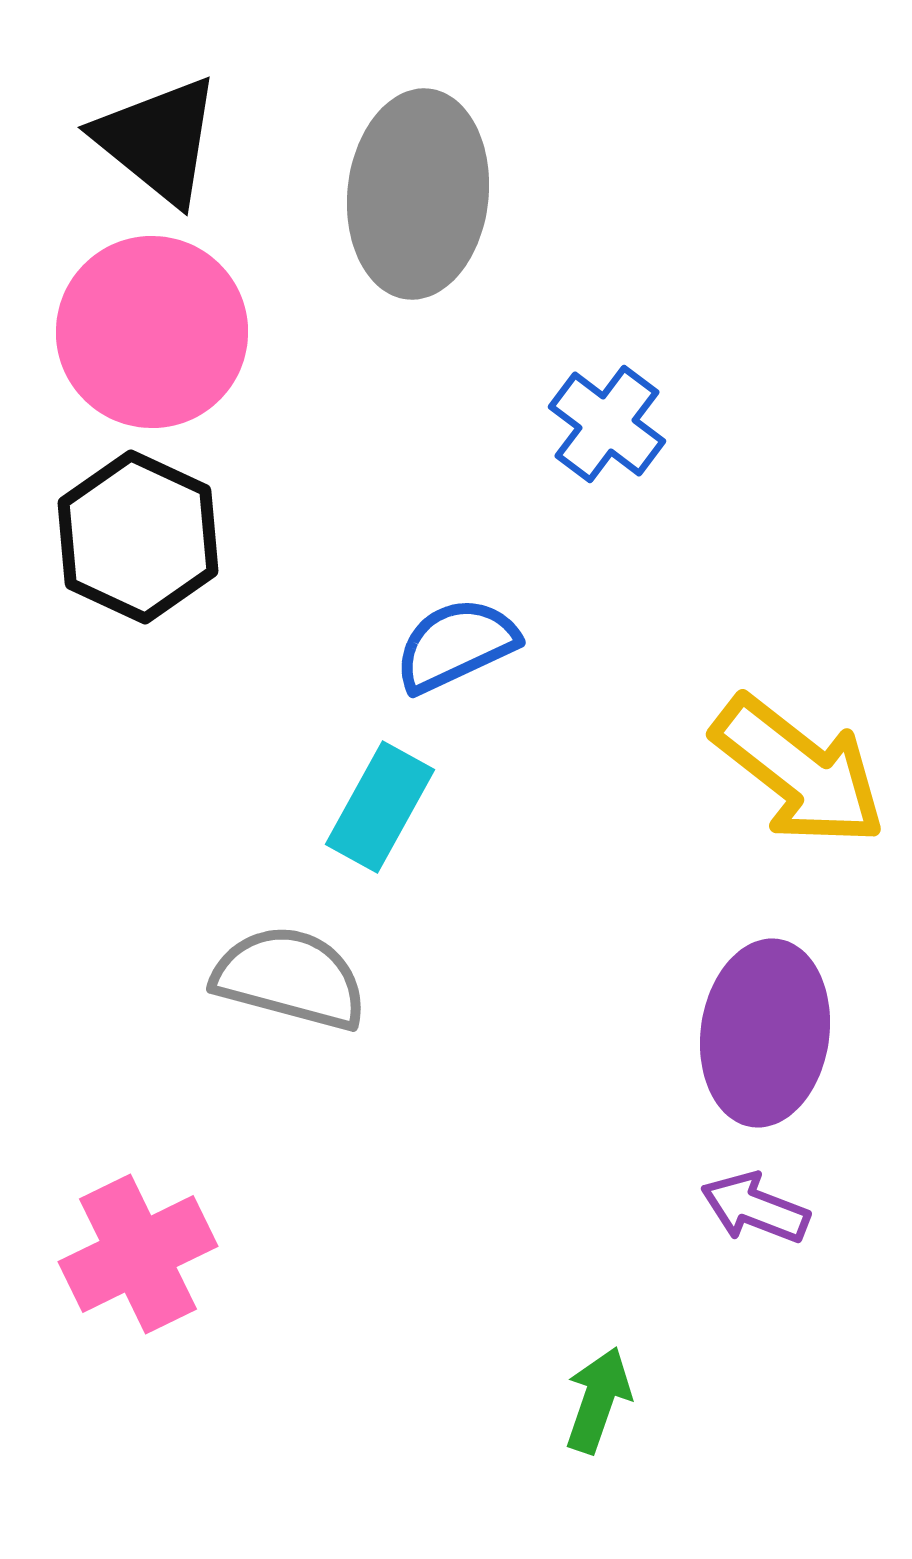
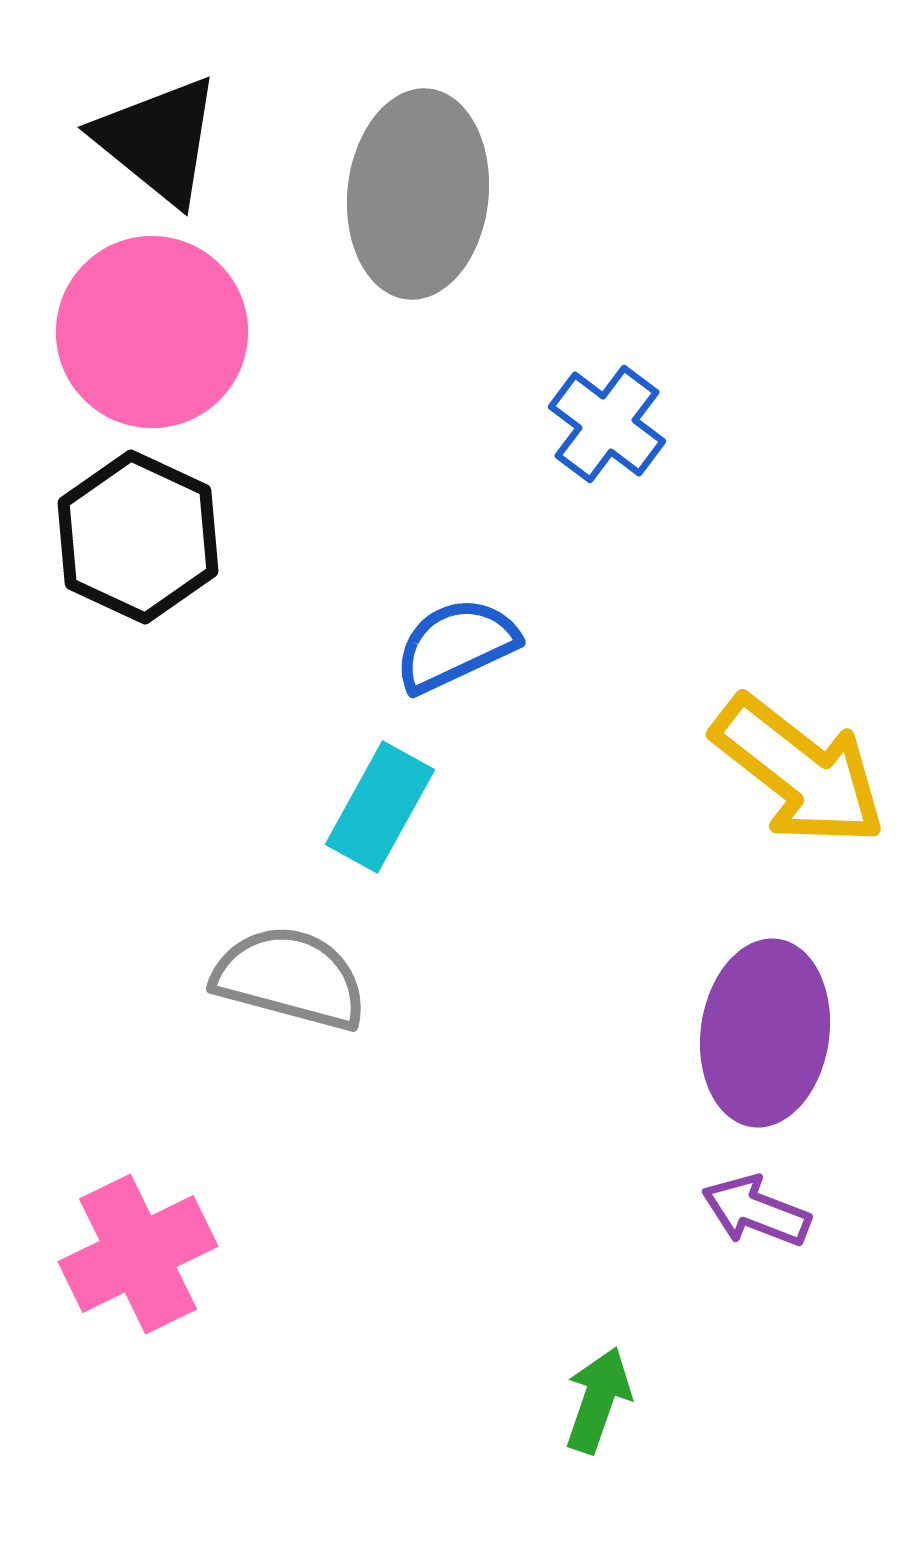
purple arrow: moved 1 px right, 3 px down
